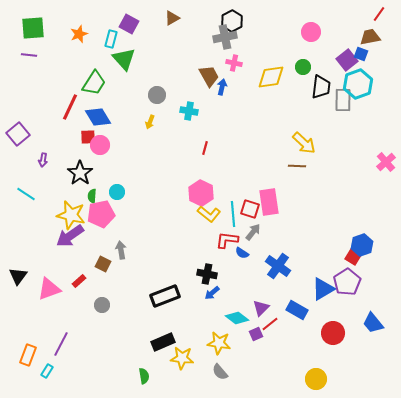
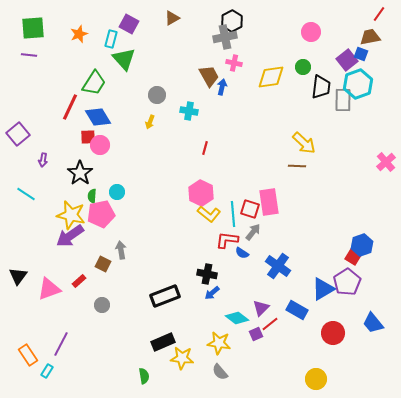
orange rectangle at (28, 355): rotated 55 degrees counterclockwise
